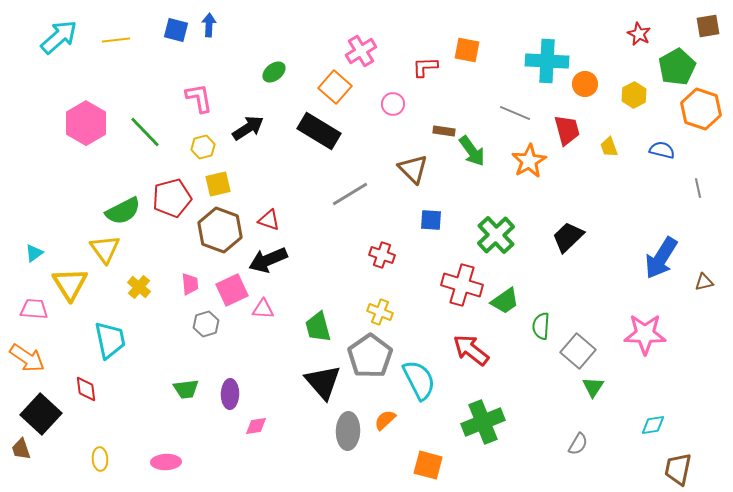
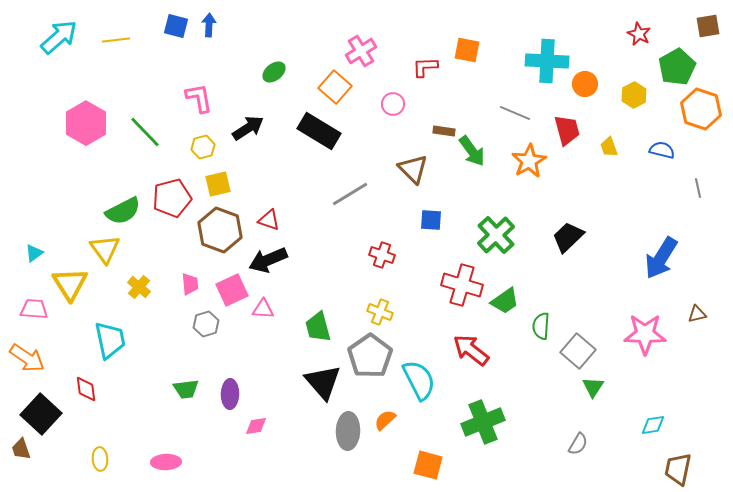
blue square at (176, 30): moved 4 px up
brown triangle at (704, 282): moved 7 px left, 32 px down
